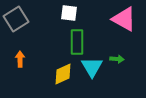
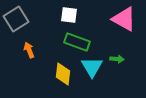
white square: moved 2 px down
green rectangle: rotated 70 degrees counterclockwise
orange arrow: moved 9 px right, 9 px up; rotated 21 degrees counterclockwise
yellow diamond: rotated 60 degrees counterclockwise
